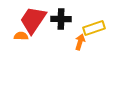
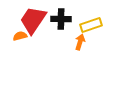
yellow rectangle: moved 3 px left, 3 px up
orange semicircle: moved 1 px left; rotated 16 degrees counterclockwise
